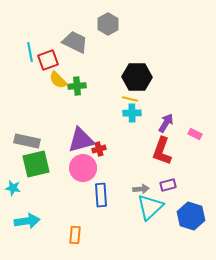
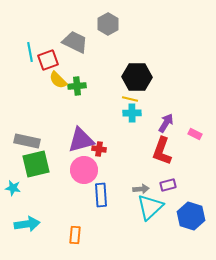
red cross: rotated 24 degrees clockwise
pink circle: moved 1 px right, 2 px down
cyan arrow: moved 3 px down
